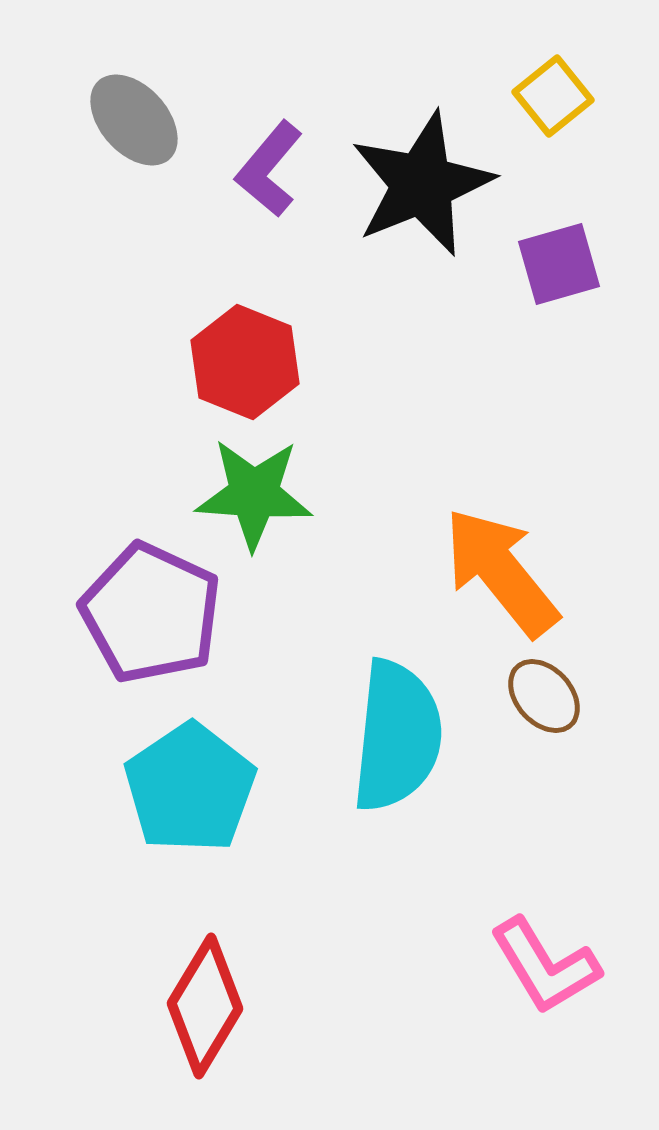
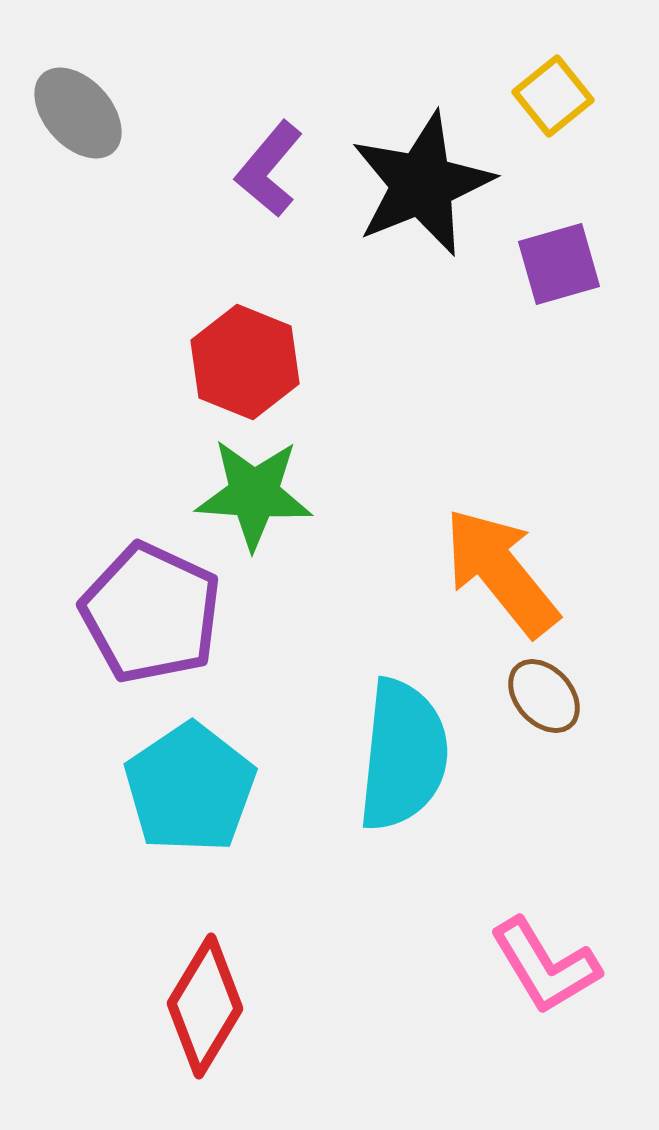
gray ellipse: moved 56 px left, 7 px up
cyan semicircle: moved 6 px right, 19 px down
